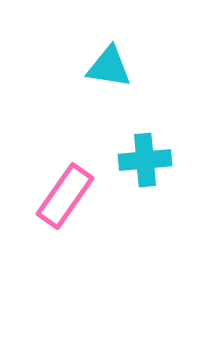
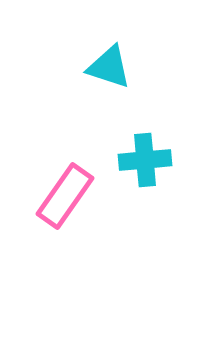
cyan triangle: rotated 9 degrees clockwise
